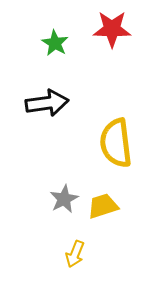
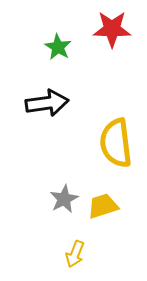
green star: moved 3 px right, 4 px down
